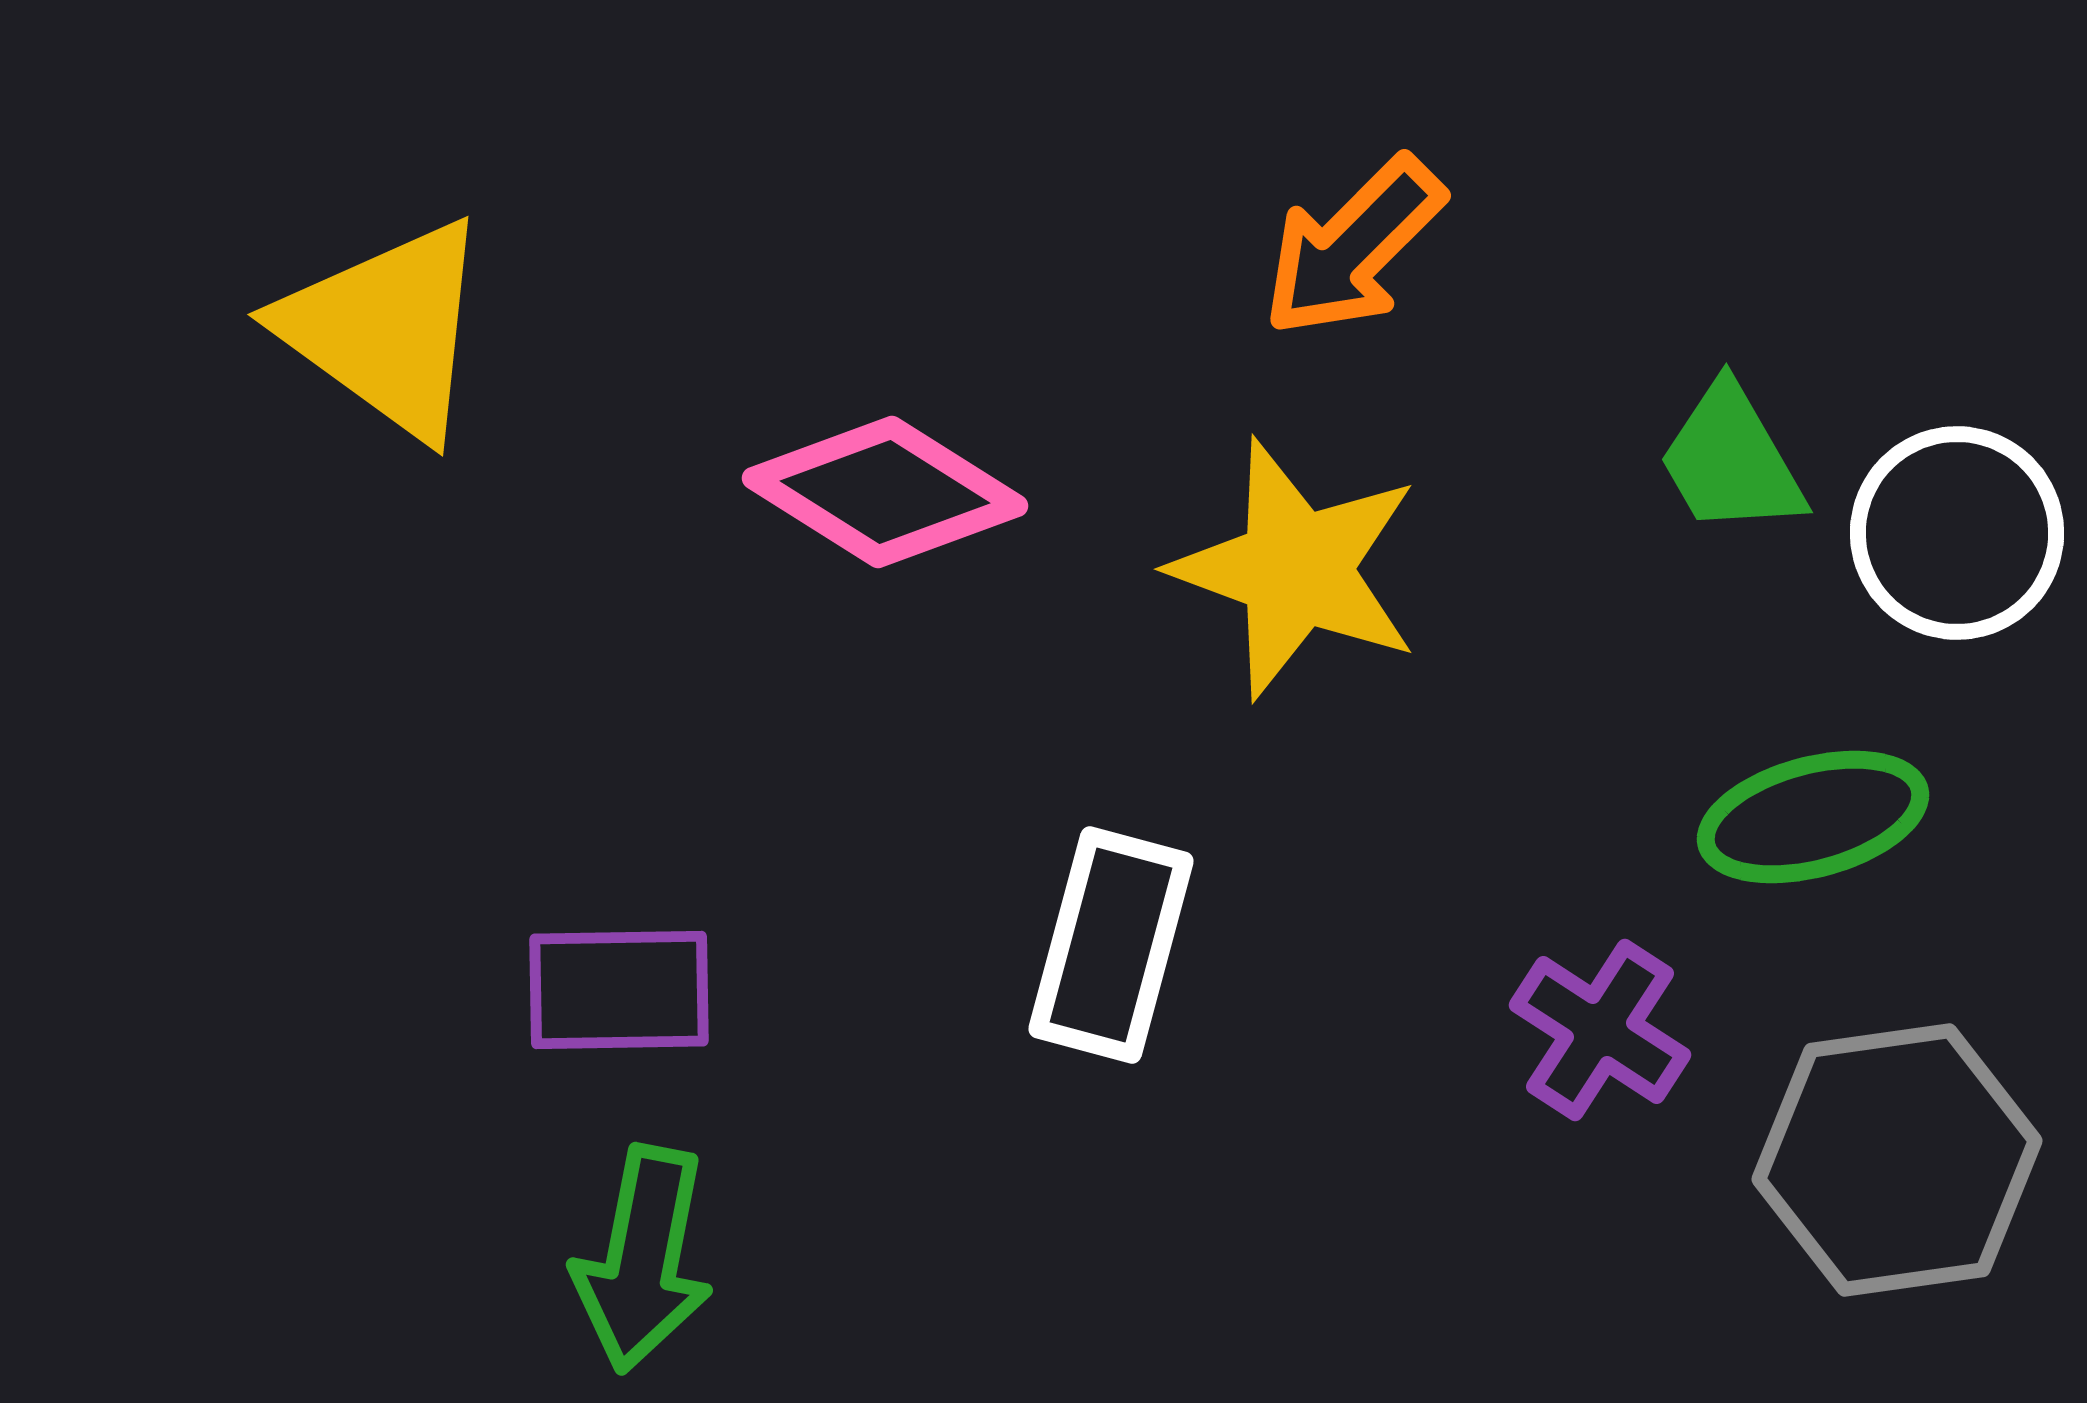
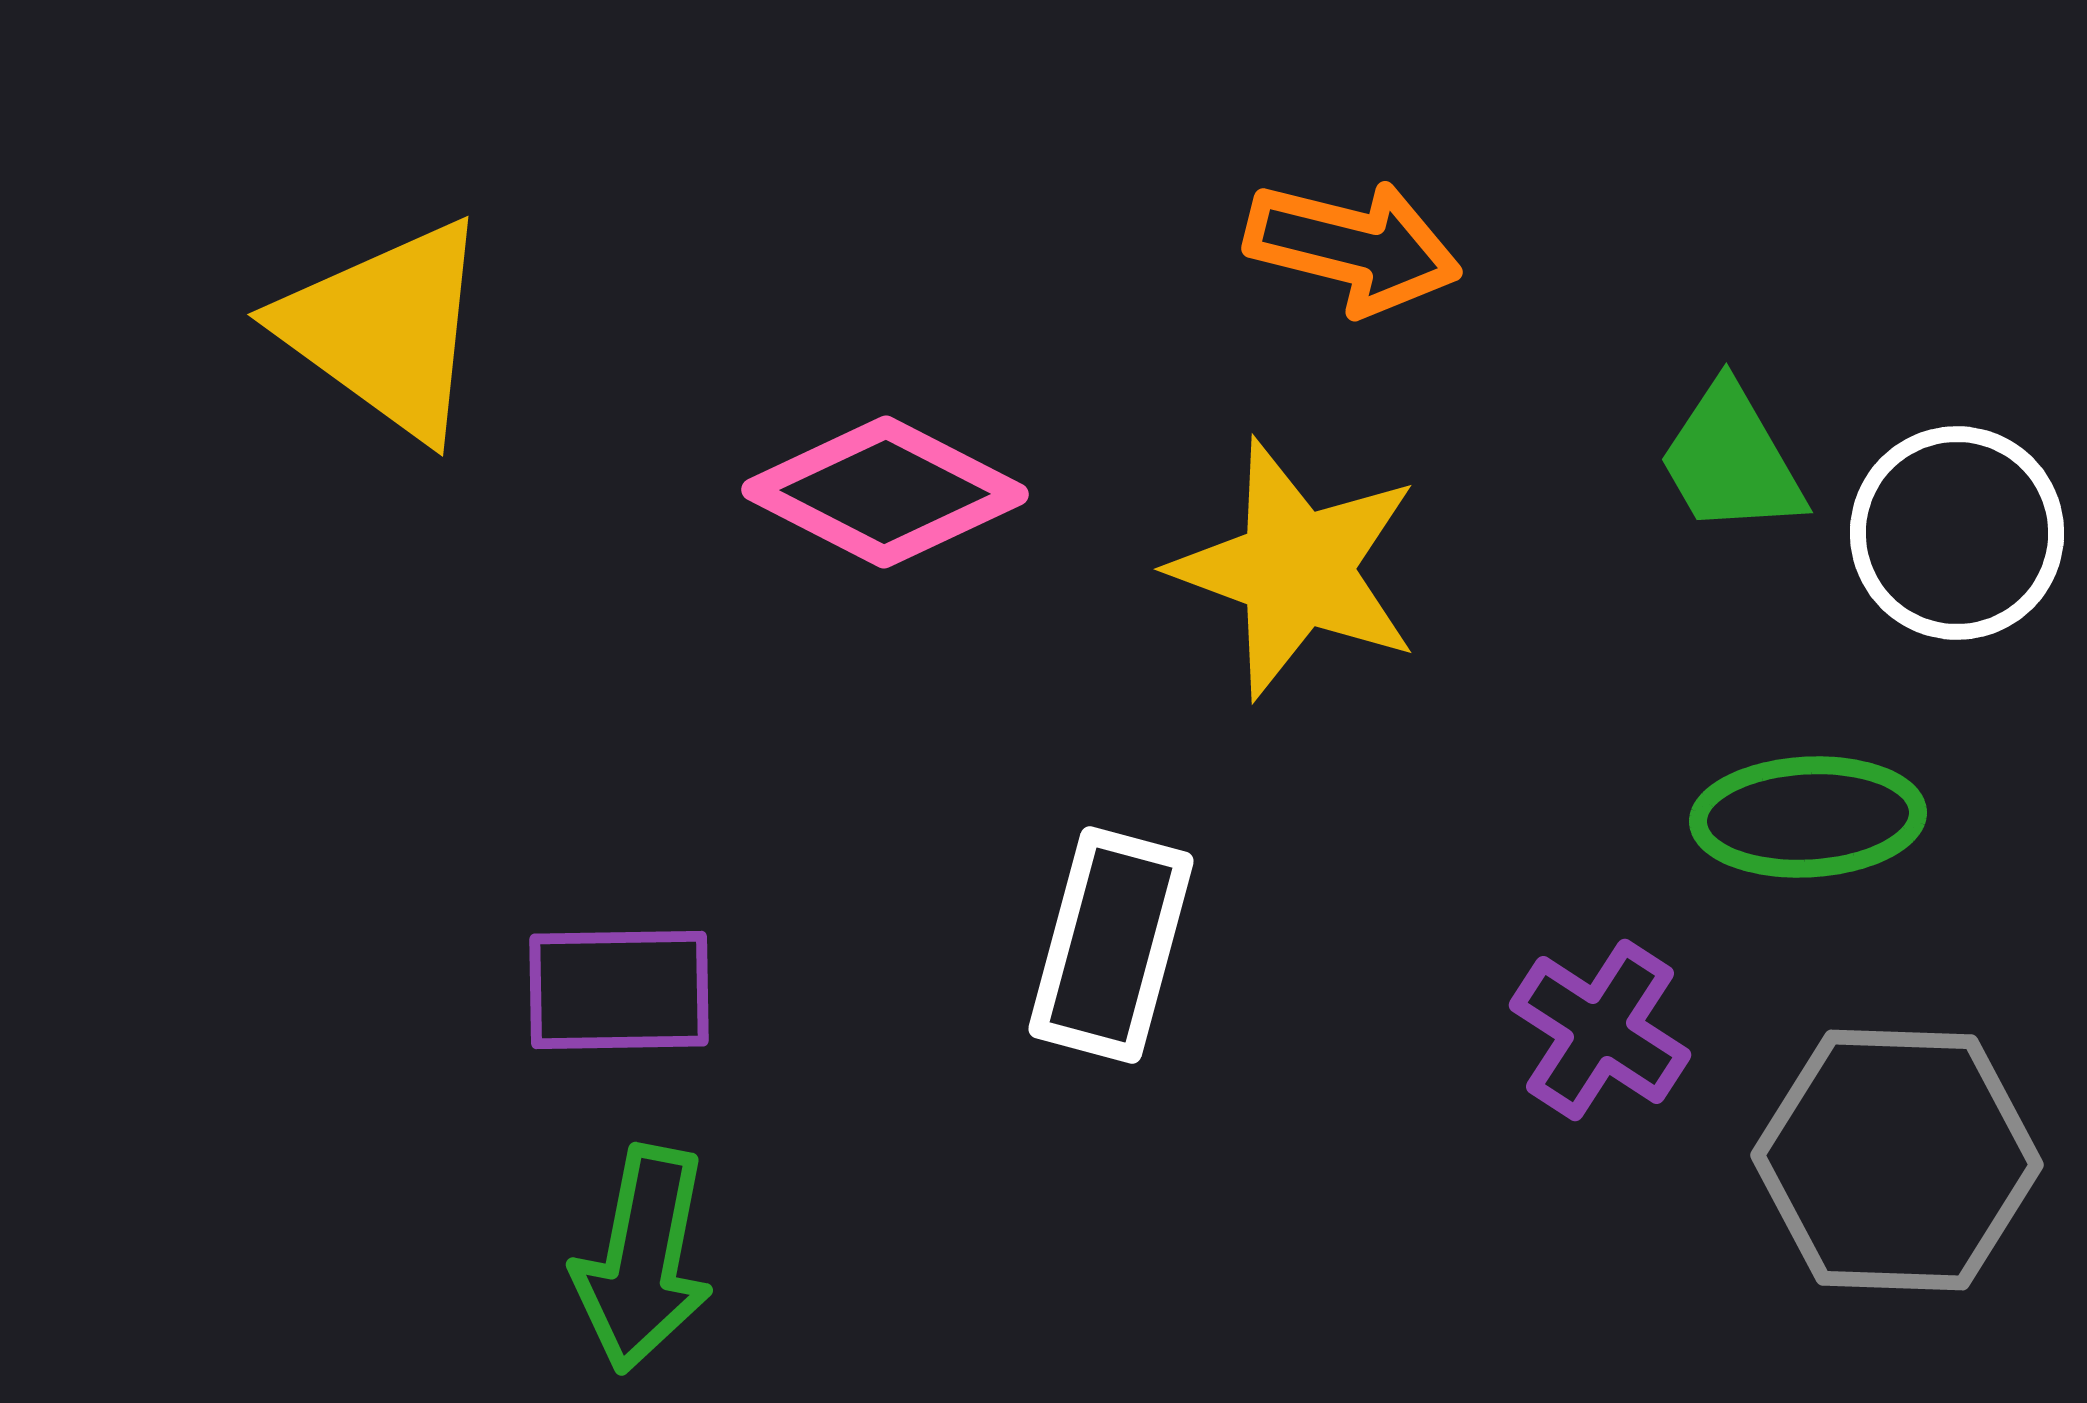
orange arrow: rotated 121 degrees counterclockwise
pink diamond: rotated 5 degrees counterclockwise
green ellipse: moved 5 px left; rotated 12 degrees clockwise
gray hexagon: rotated 10 degrees clockwise
